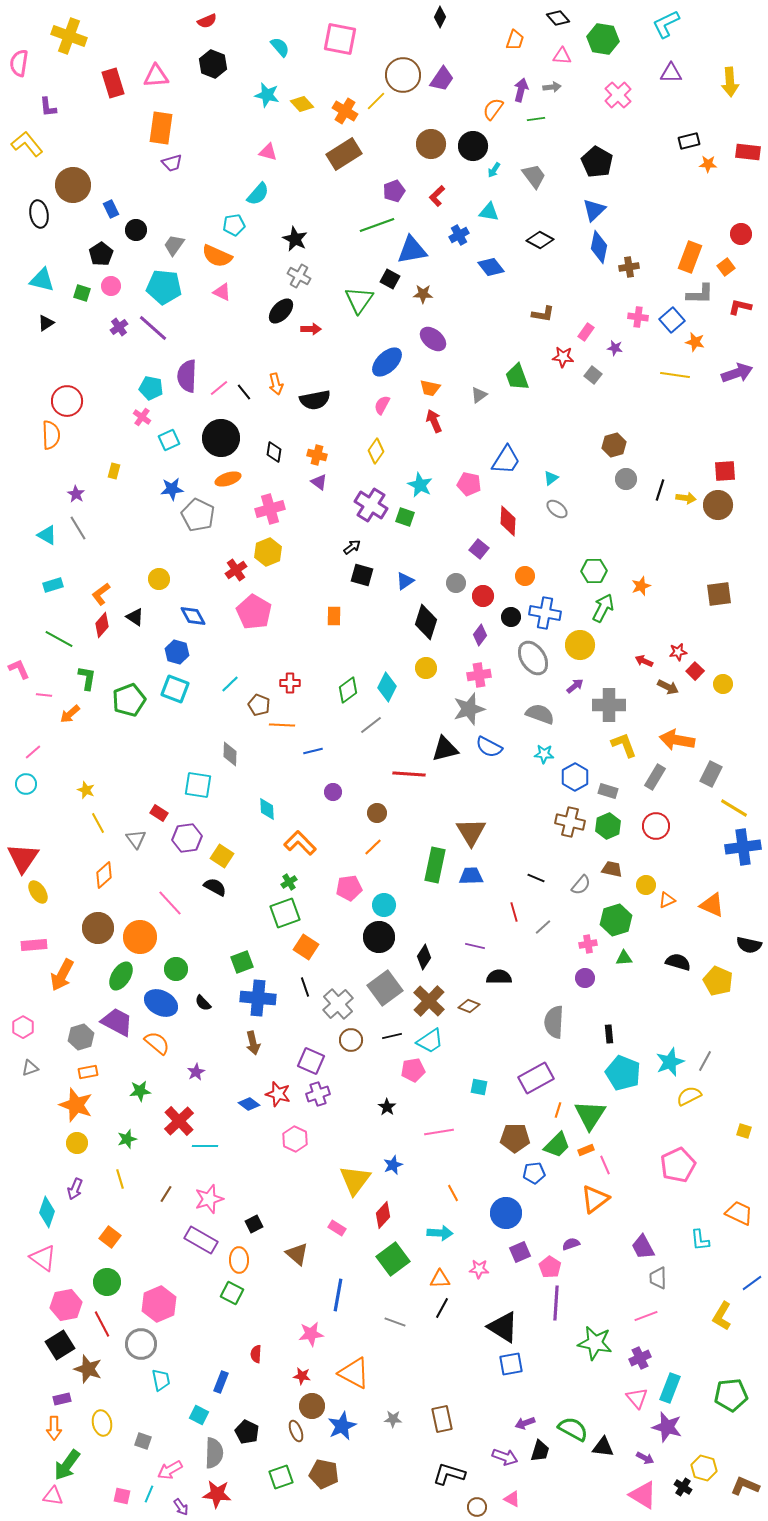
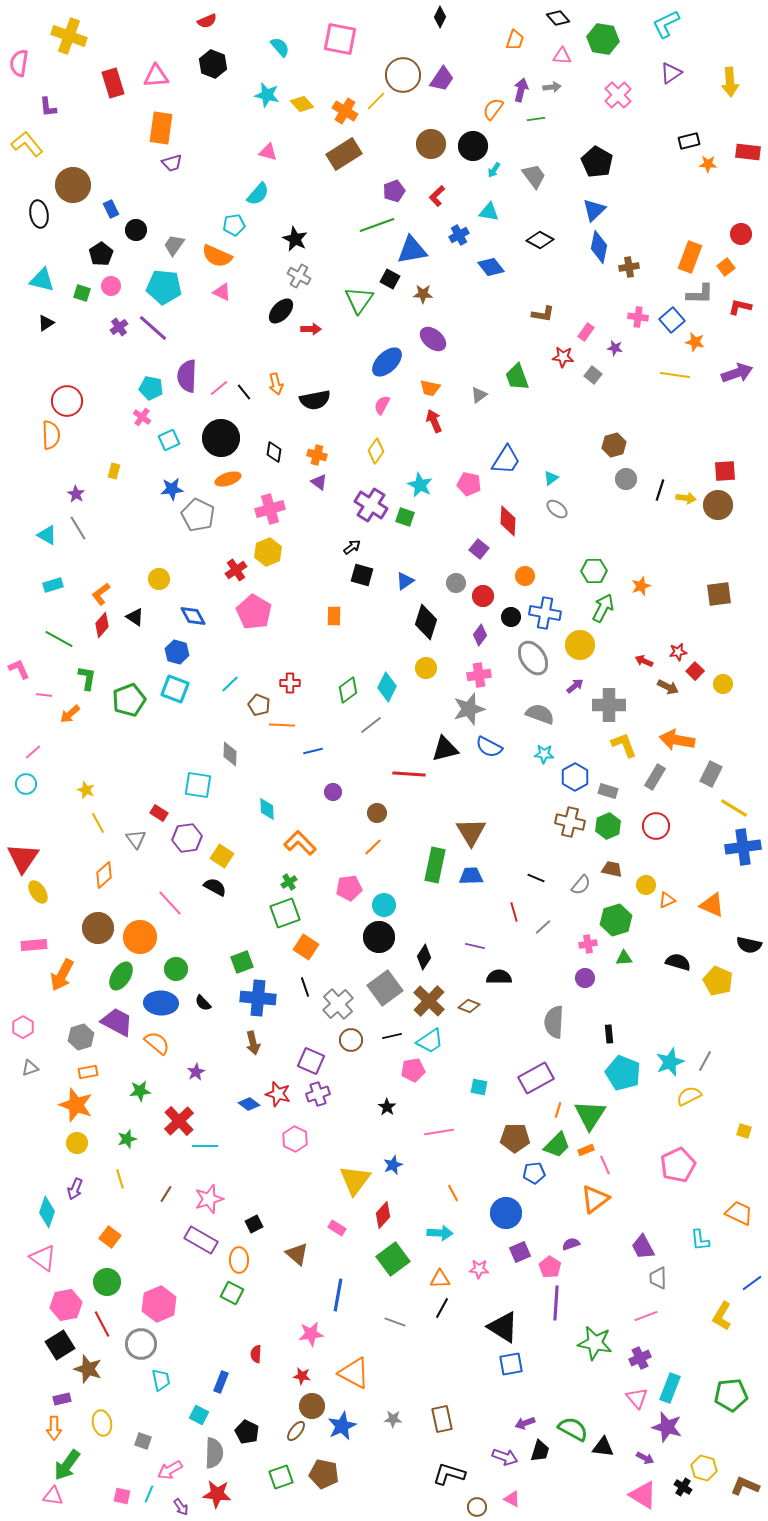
purple triangle at (671, 73): rotated 35 degrees counterclockwise
blue ellipse at (161, 1003): rotated 24 degrees counterclockwise
brown ellipse at (296, 1431): rotated 60 degrees clockwise
